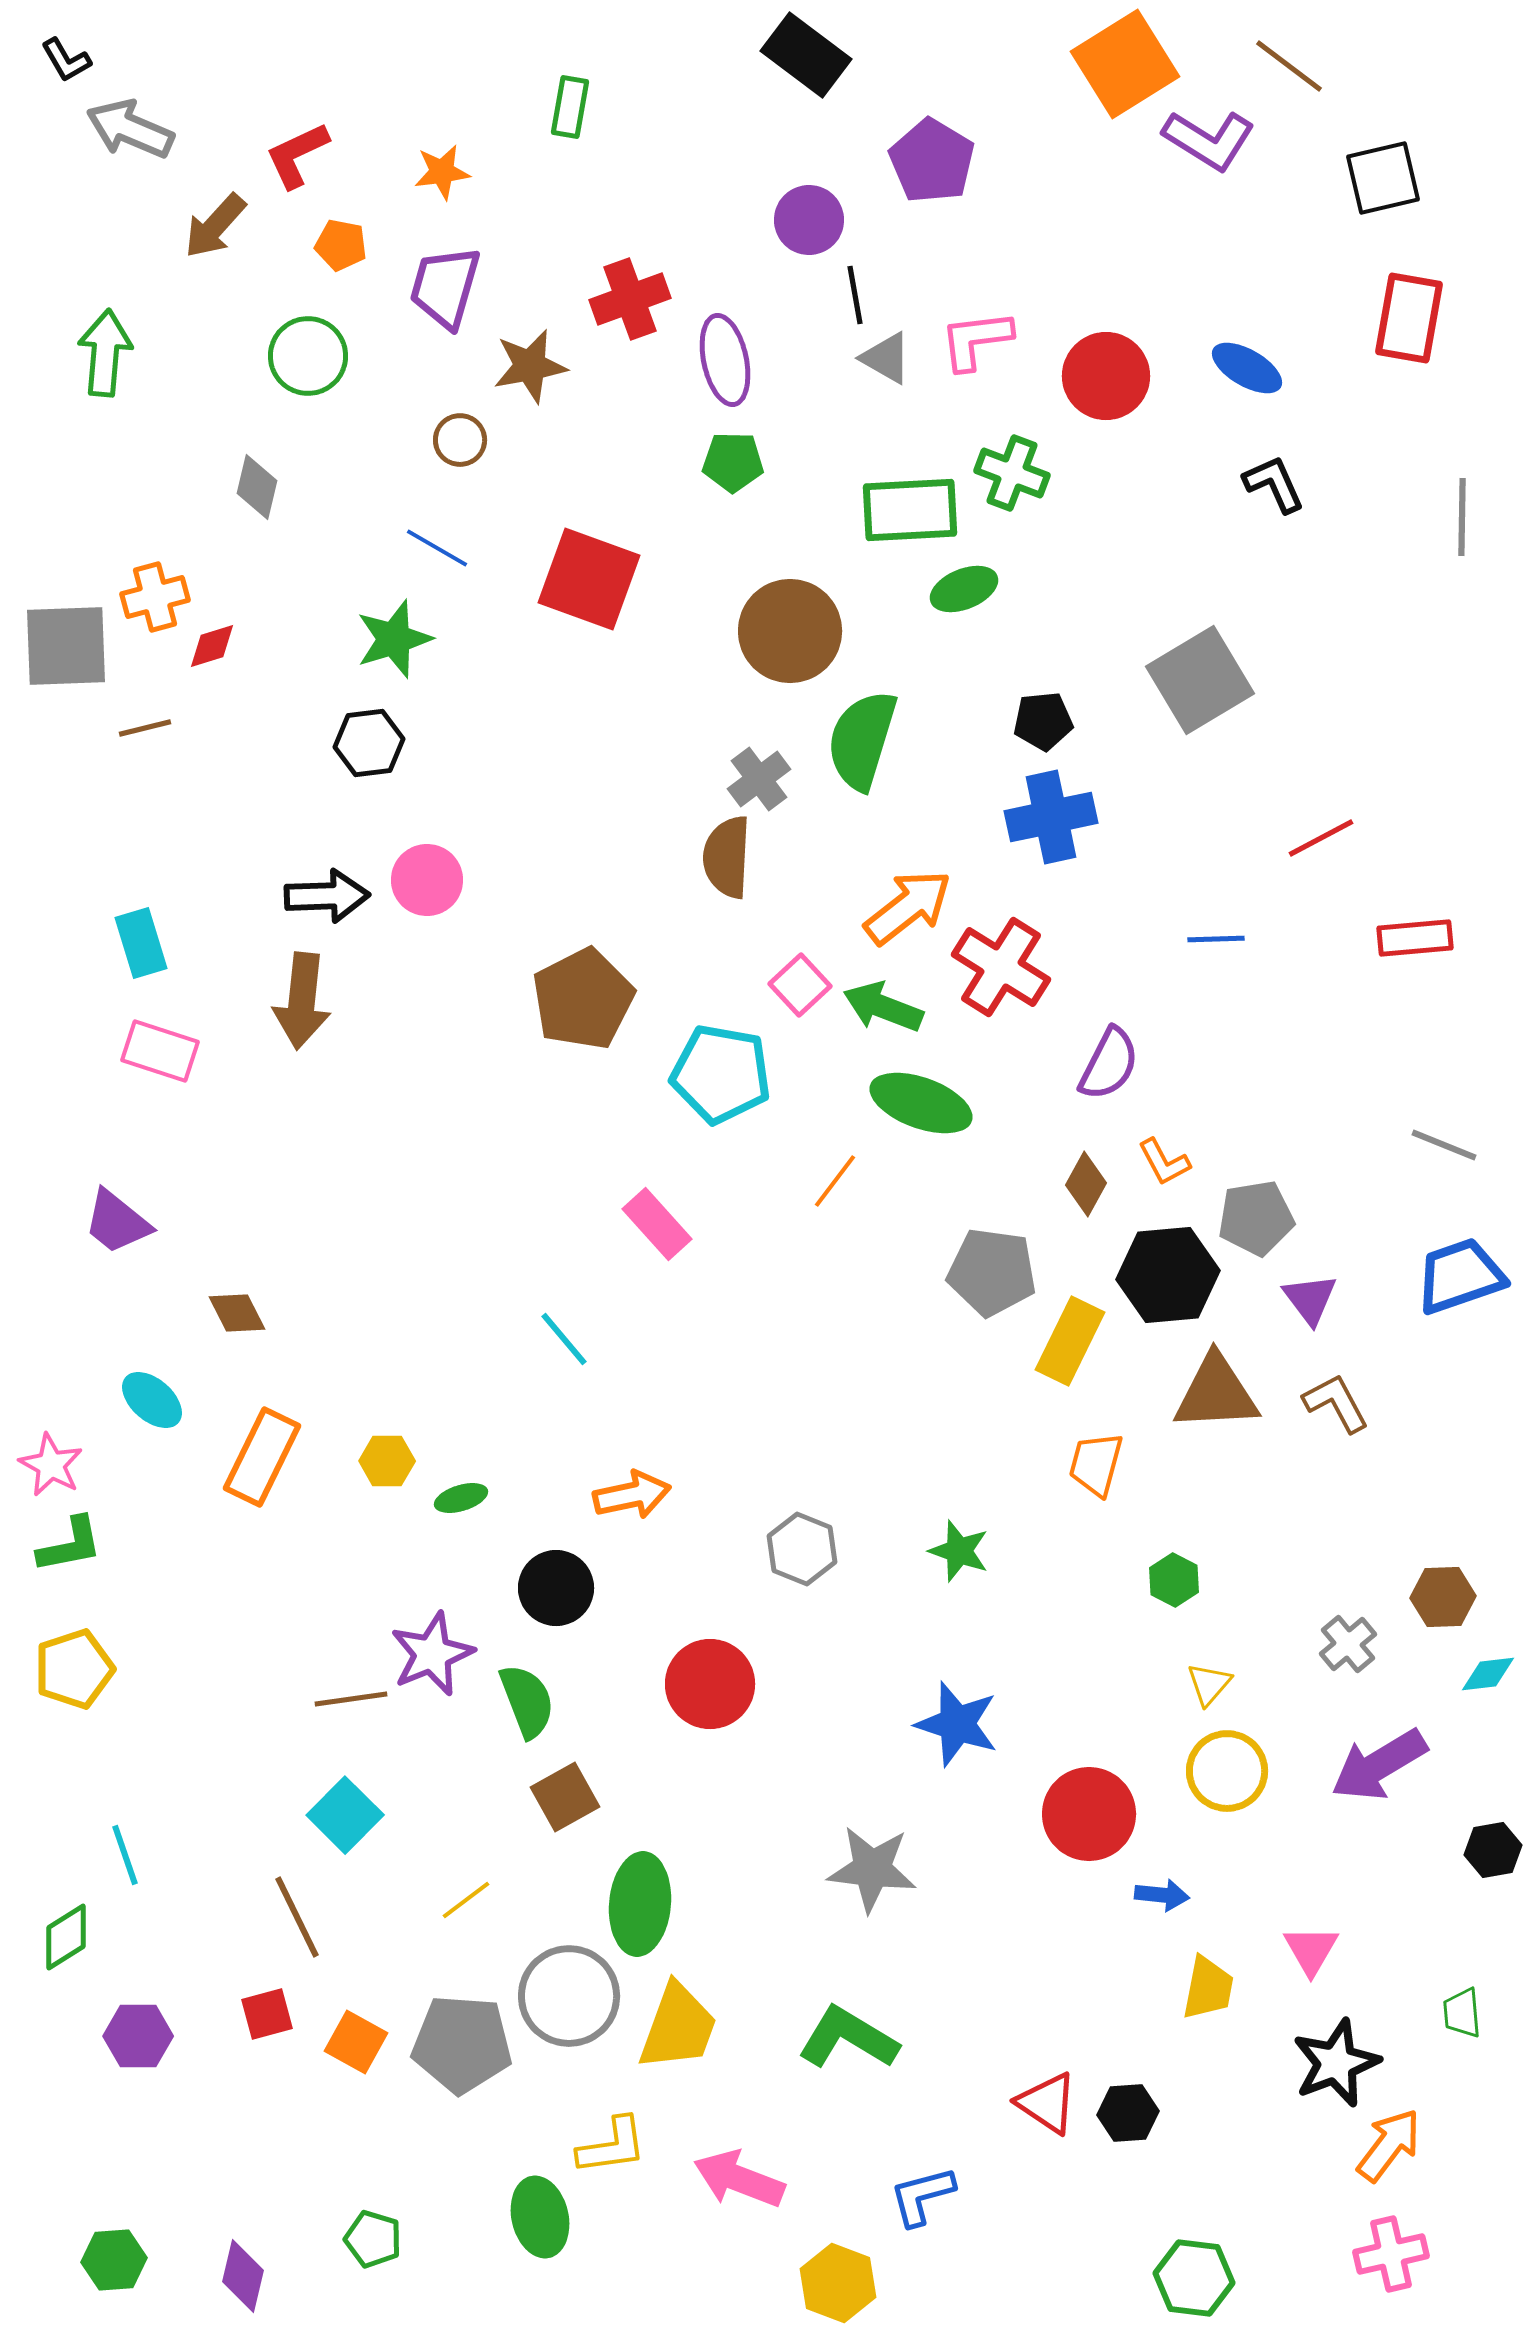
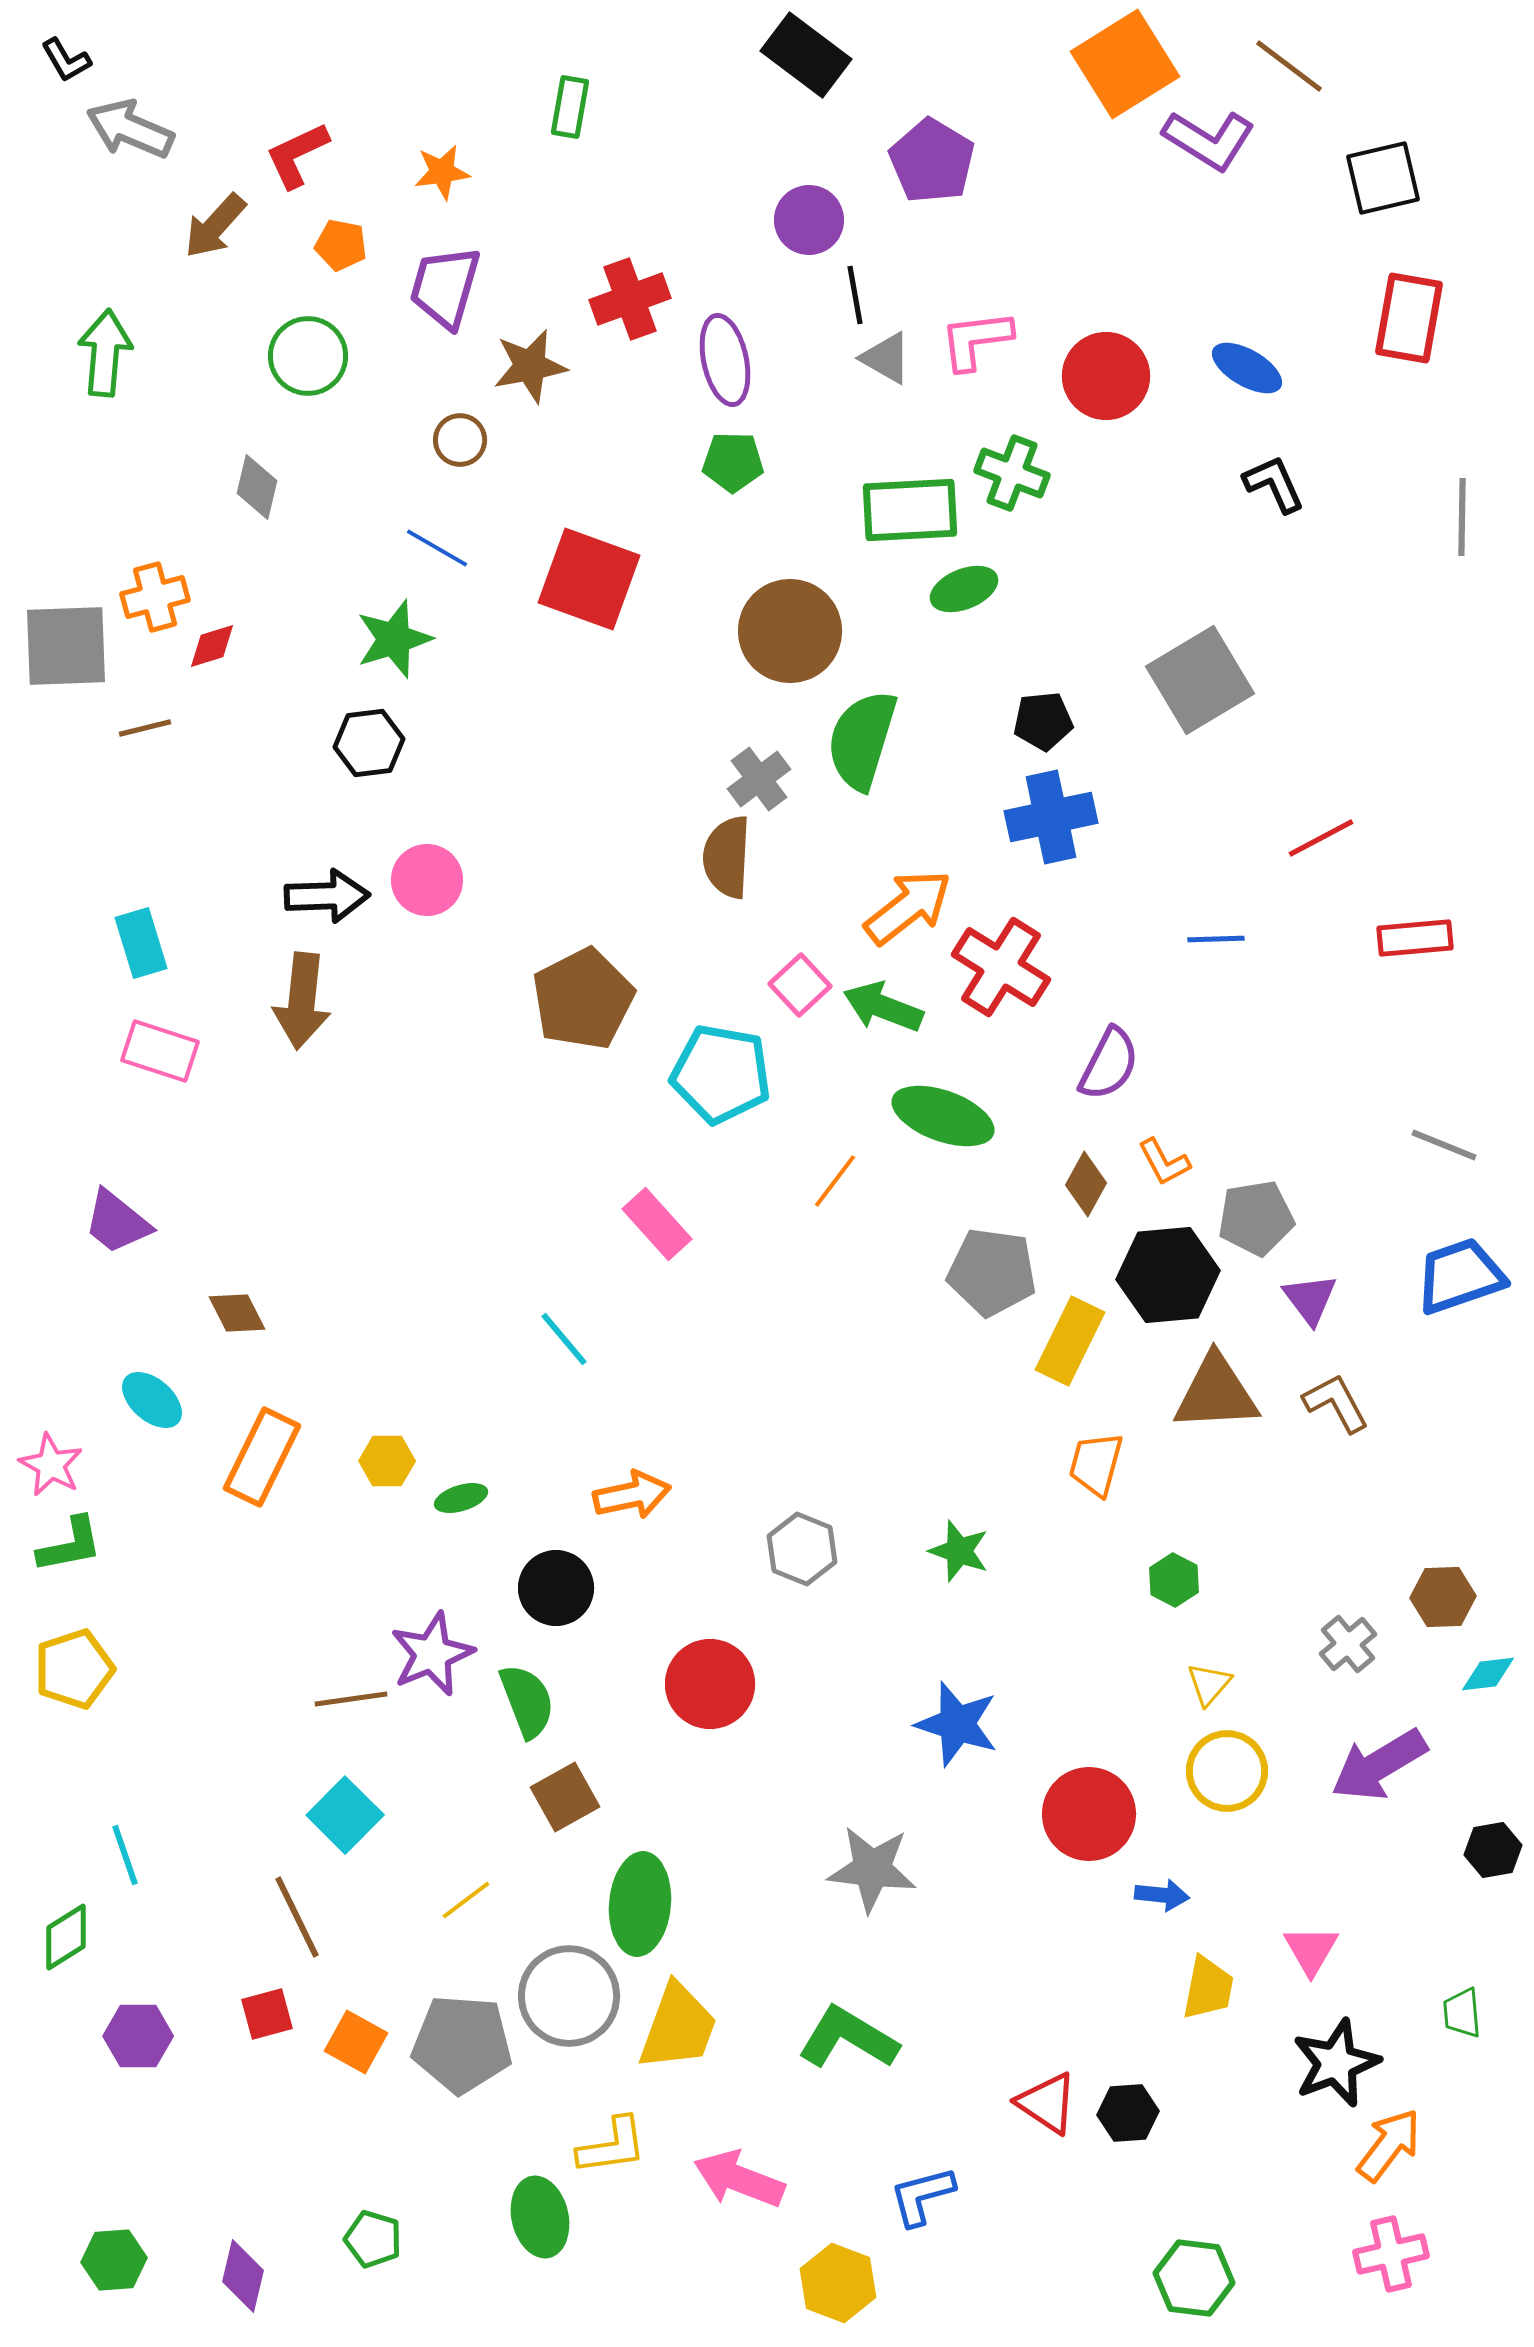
green ellipse at (921, 1103): moved 22 px right, 13 px down
